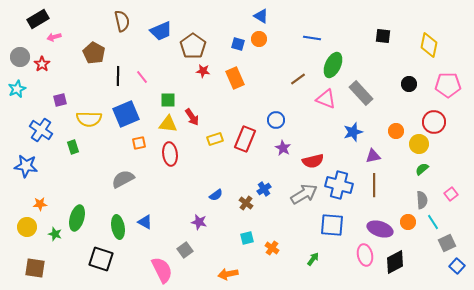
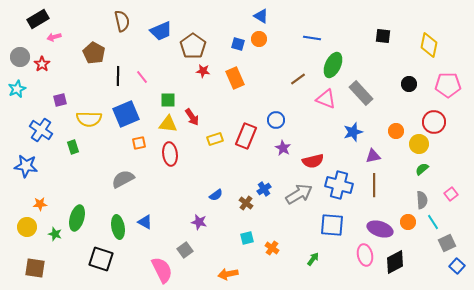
red rectangle at (245, 139): moved 1 px right, 3 px up
gray arrow at (304, 194): moved 5 px left
